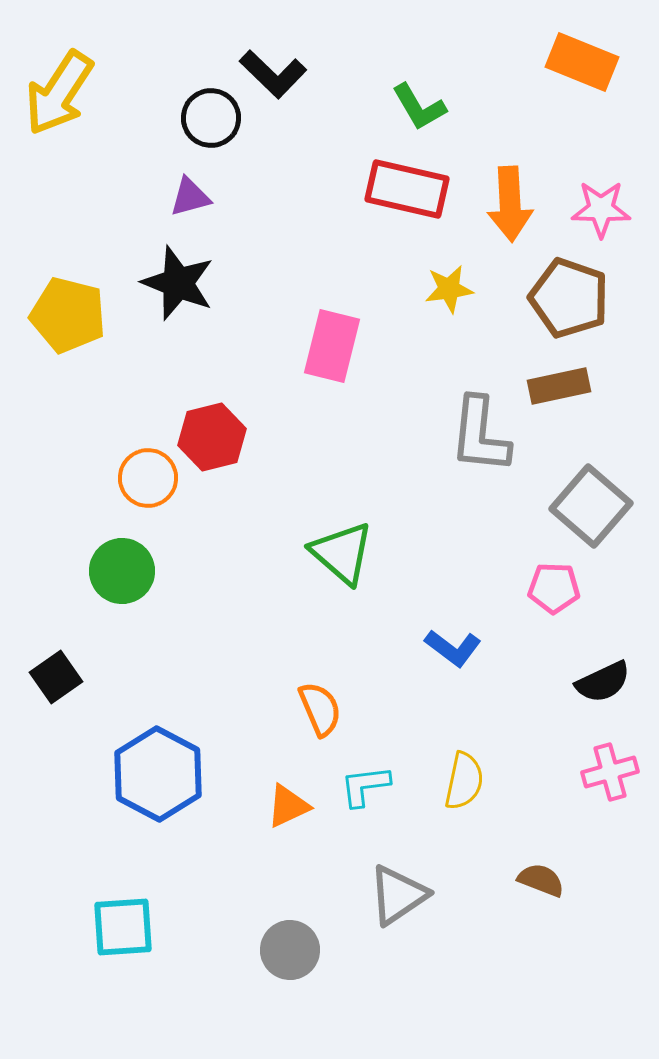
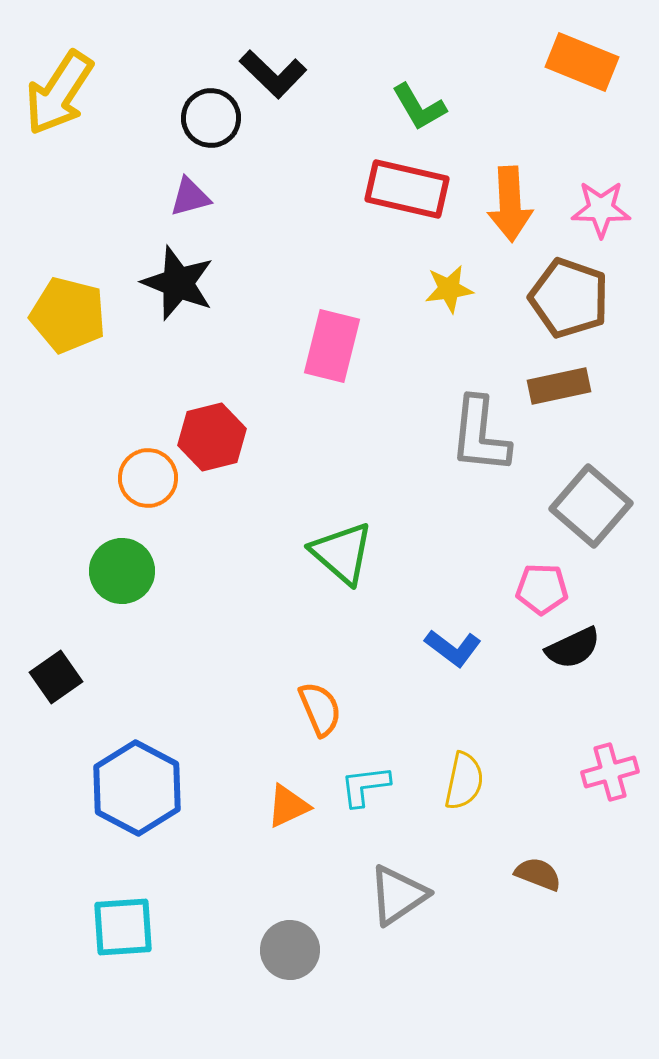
pink pentagon: moved 12 px left, 1 px down
black semicircle: moved 30 px left, 34 px up
blue hexagon: moved 21 px left, 14 px down
brown semicircle: moved 3 px left, 6 px up
